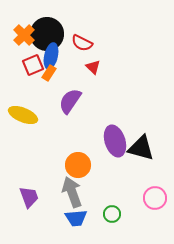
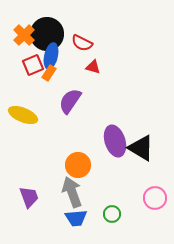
red triangle: rotated 28 degrees counterclockwise
black triangle: rotated 16 degrees clockwise
